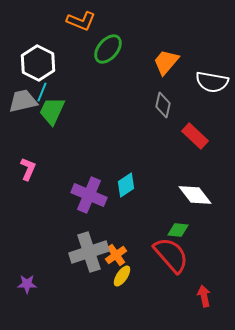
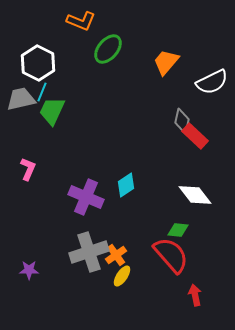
white semicircle: rotated 36 degrees counterclockwise
gray trapezoid: moved 2 px left, 2 px up
gray diamond: moved 19 px right, 16 px down
purple cross: moved 3 px left, 2 px down
purple star: moved 2 px right, 14 px up
red arrow: moved 9 px left, 1 px up
